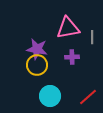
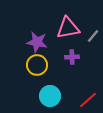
gray line: moved 1 px right, 1 px up; rotated 40 degrees clockwise
purple star: moved 7 px up
red line: moved 3 px down
